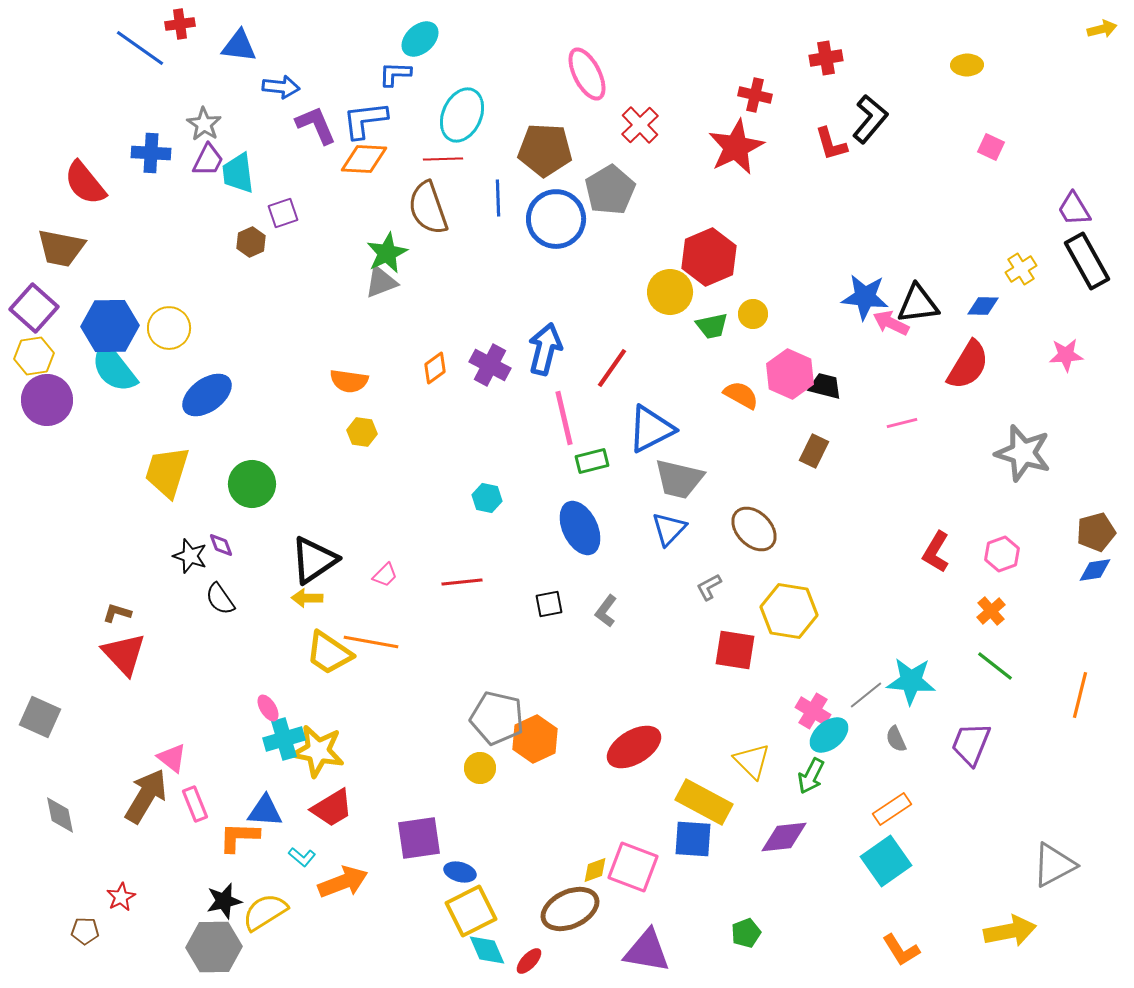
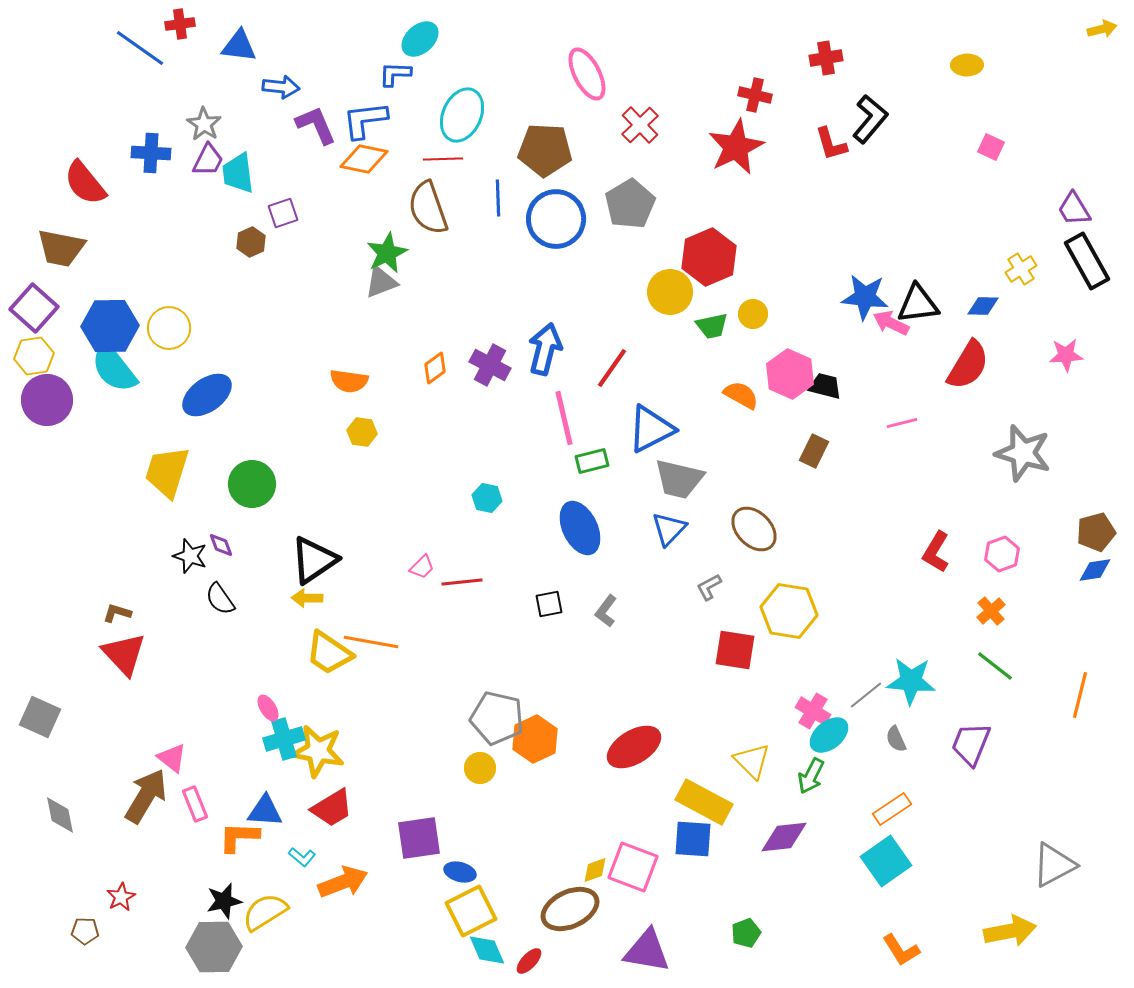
orange diamond at (364, 159): rotated 9 degrees clockwise
gray pentagon at (610, 190): moved 20 px right, 14 px down
pink trapezoid at (385, 575): moved 37 px right, 8 px up
